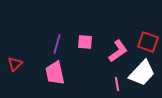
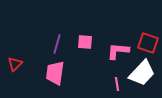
red square: moved 1 px down
pink L-shape: rotated 140 degrees counterclockwise
pink trapezoid: rotated 20 degrees clockwise
